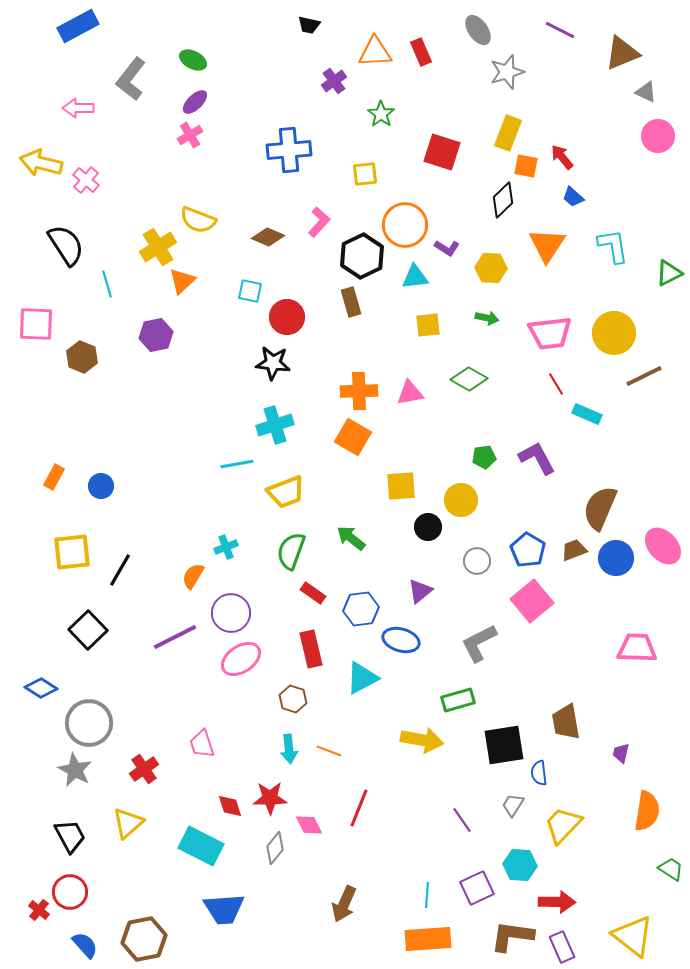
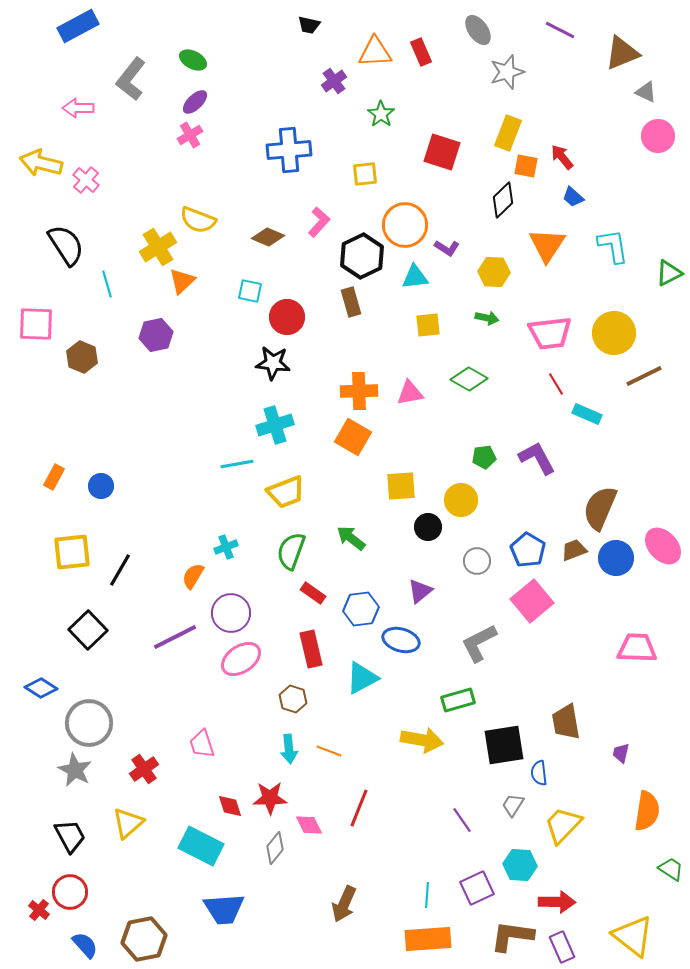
yellow hexagon at (491, 268): moved 3 px right, 4 px down
